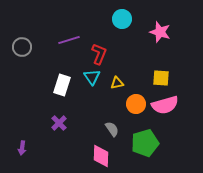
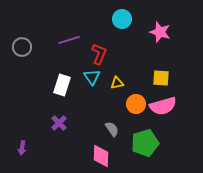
pink semicircle: moved 2 px left, 1 px down
